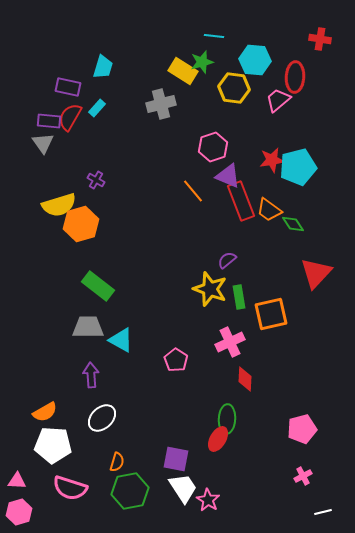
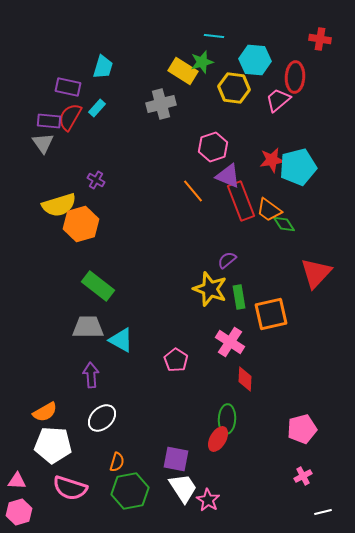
green diamond at (293, 224): moved 9 px left
pink cross at (230, 342): rotated 32 degrees counterclockwise
